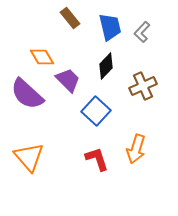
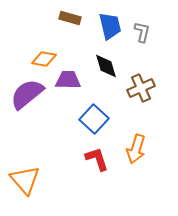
brown rectangle: rotated 35 degrees counterclockwise
blue trapezoid: moved 1 px up
gray L-shape: rotated 150 degrees clockwise
orange diamond: moved 2 px right, 2 px down; rotated 50 degrees counterclockwise
black diamond: rotated 60 degrees counterclockwise
purple trapezoid: rotated 44 degrees counterclockwise
brown cross: moved 2 px left, 2 px down
purple semicircle: rotated 99 degrees clockwise
blue square: moved 2 px left, 8 px down
orange triangle: moved 4 px left, 23 px down
